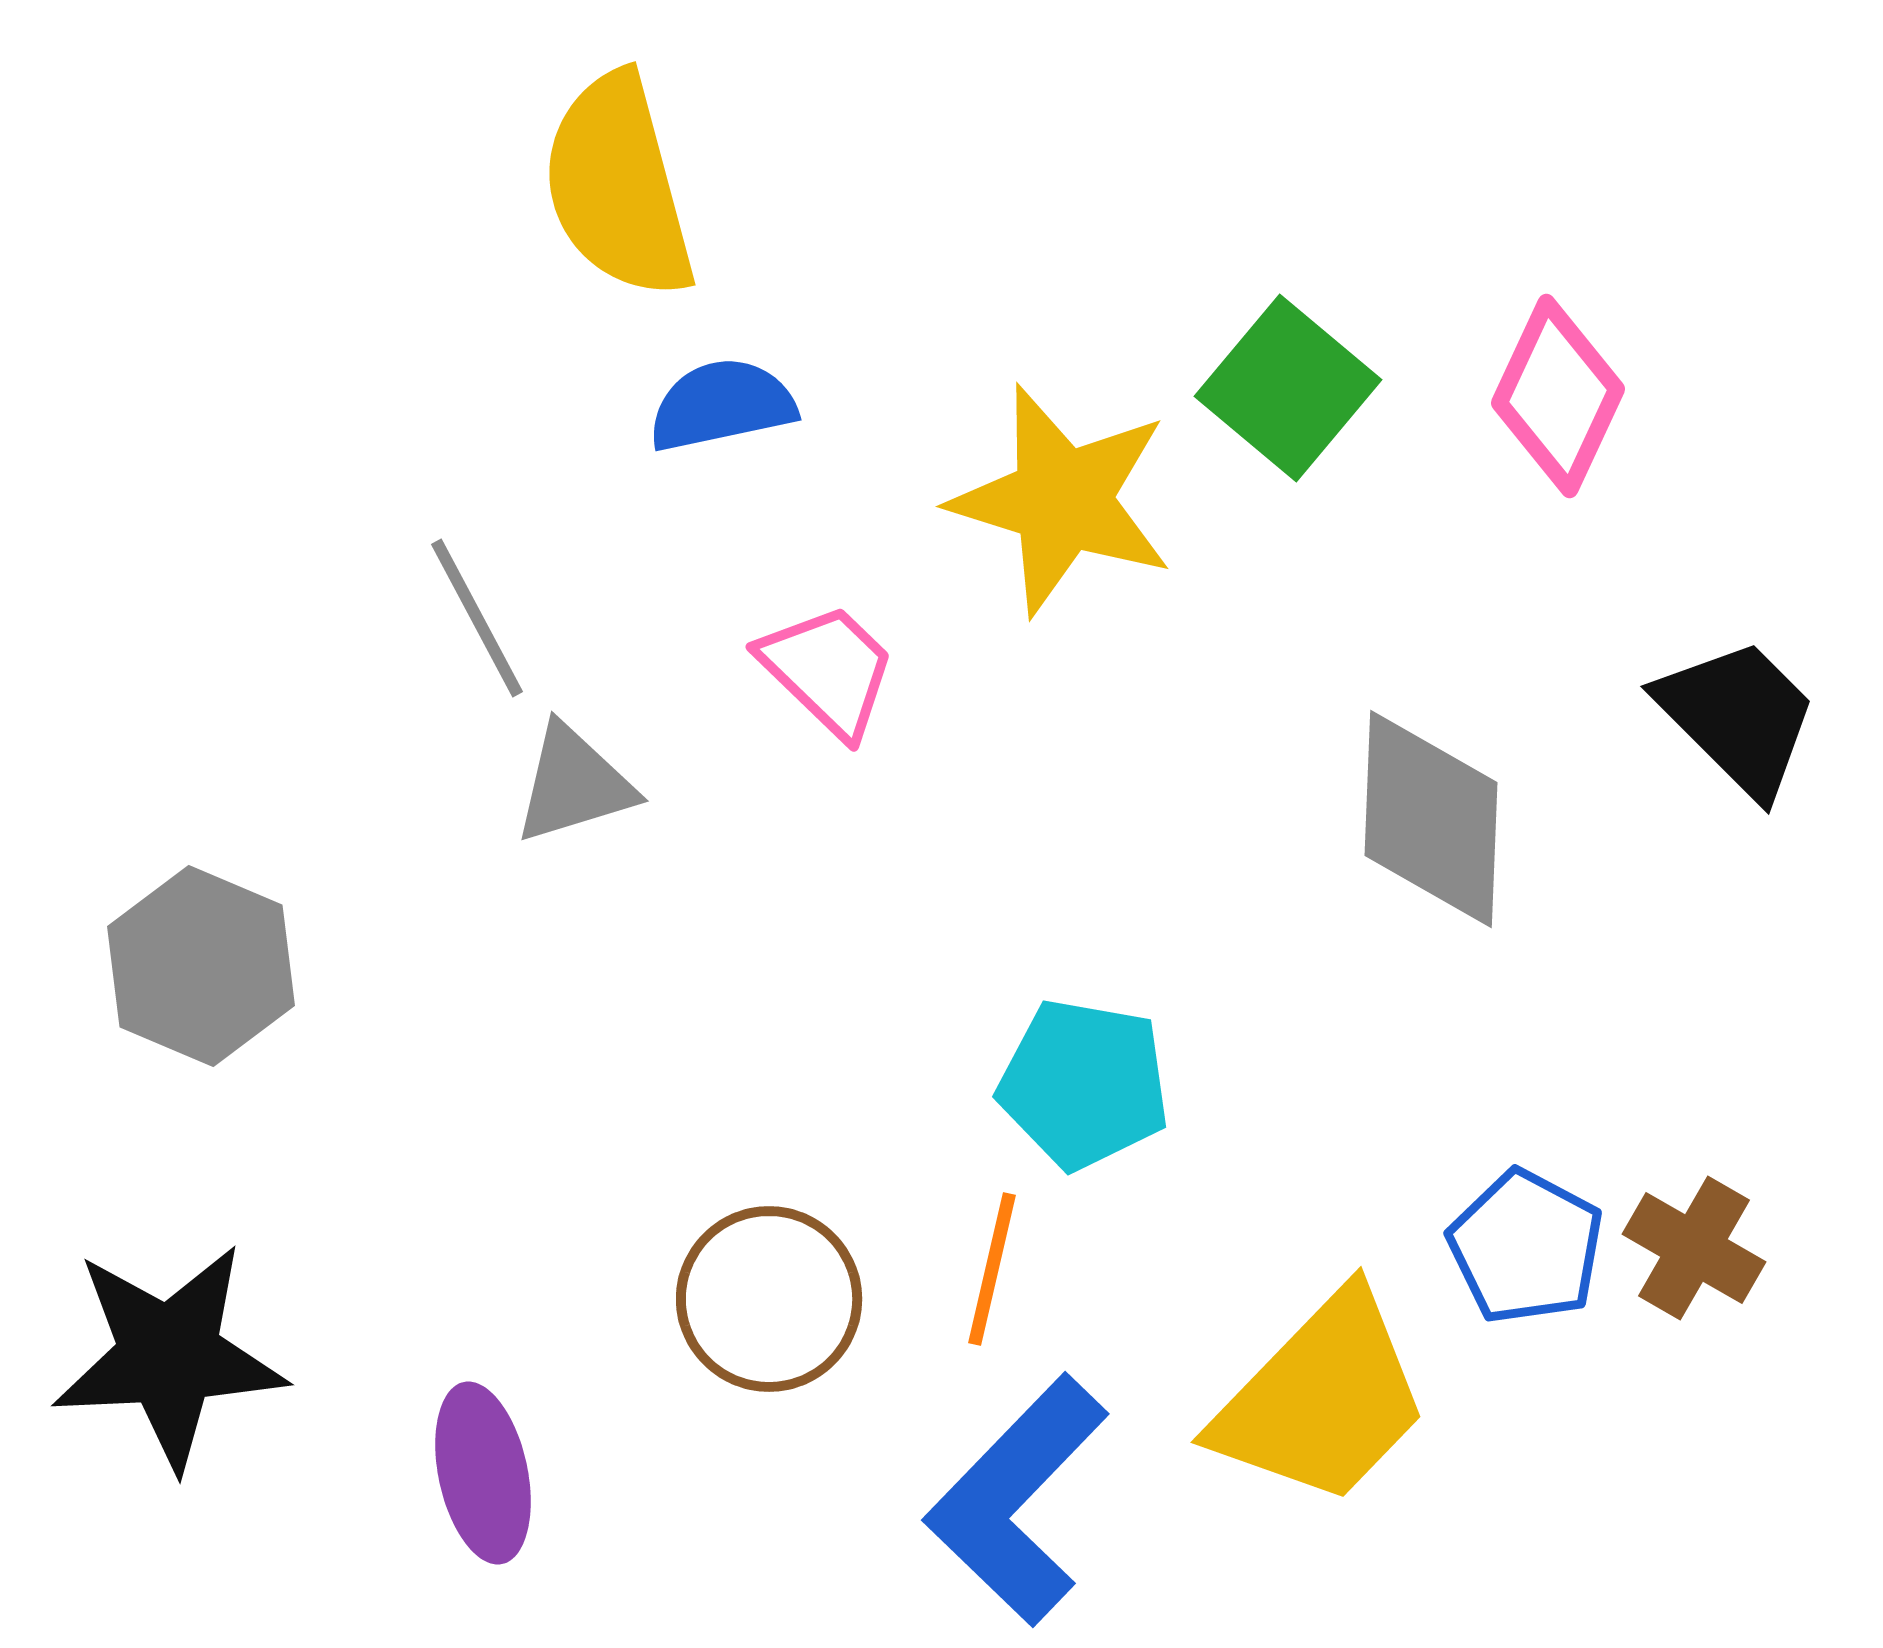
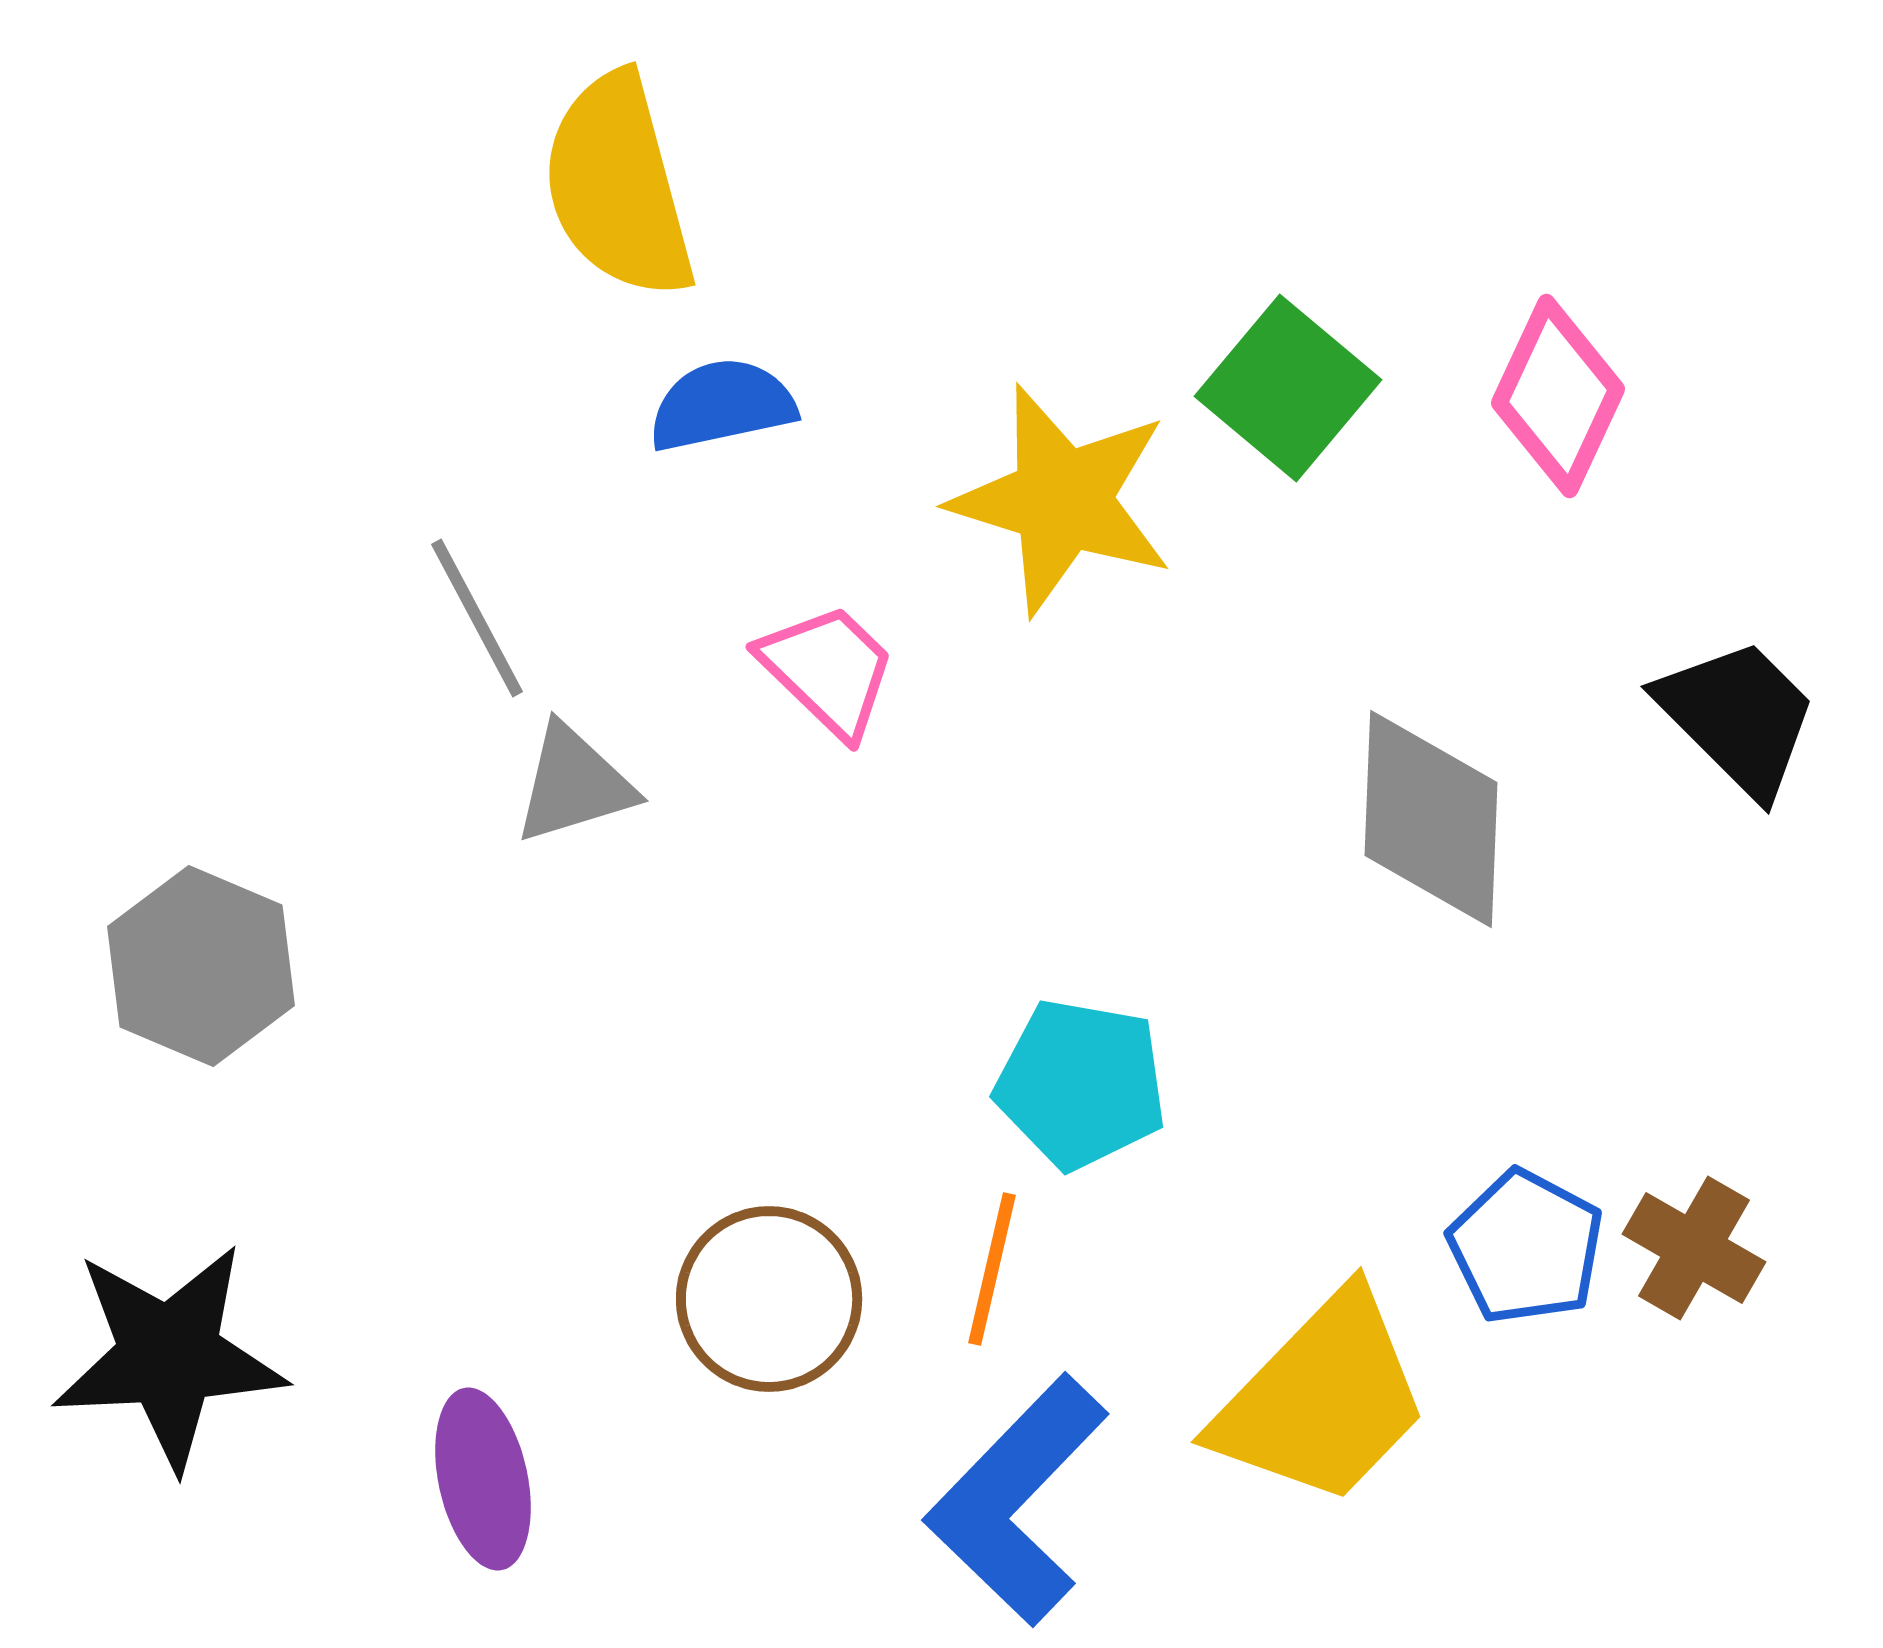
cyan pentagon: moved 3 px left
purple ellipse: moved 6 px down
